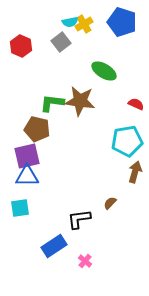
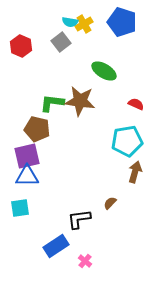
cyan semicircle: rotated 21 degrees clockwise
blue rectangle: moved 2 px right
